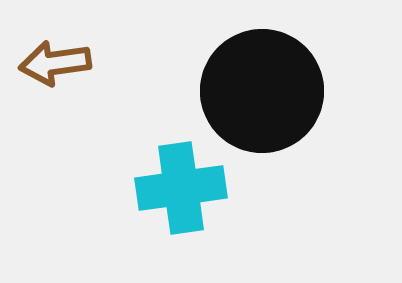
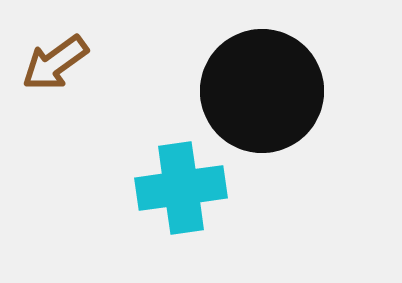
brown arrow: rotated 28 degrees counterclockwise
